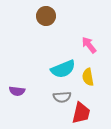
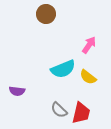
brown circle: moved 2 px up
pink arrow: rotated 72 degrees clockwise
yellow semicircle: rotated 42 degrees counterclockwise
gray semicircle: moved 3 px left, 13 px down; rotated 48 degrees clockwise
